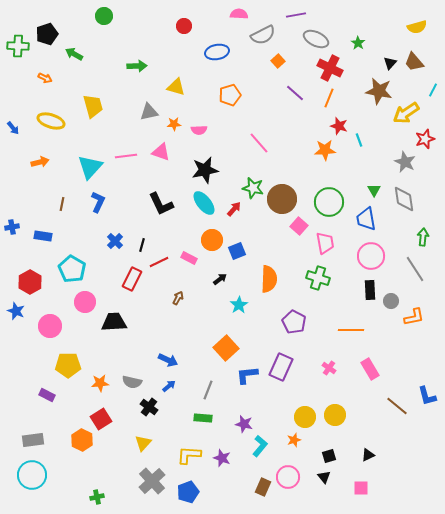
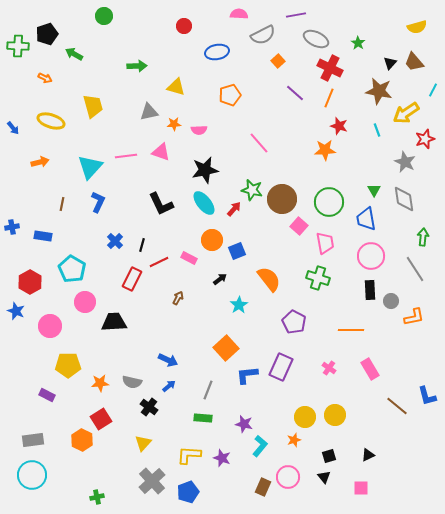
cyan line at (359, 140): moved 18 px right, 10 px up
green star at (253, 188): moved 1 px left, 2 px down
orange semicircle at (269, 279): rotated 40 degrees counterclockwise
